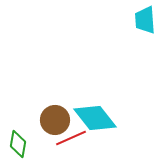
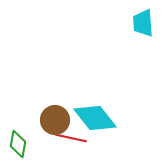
cyan trapezoid: moved 2 px left, 3 px down
red line: rotated 36 degrees clockwise
